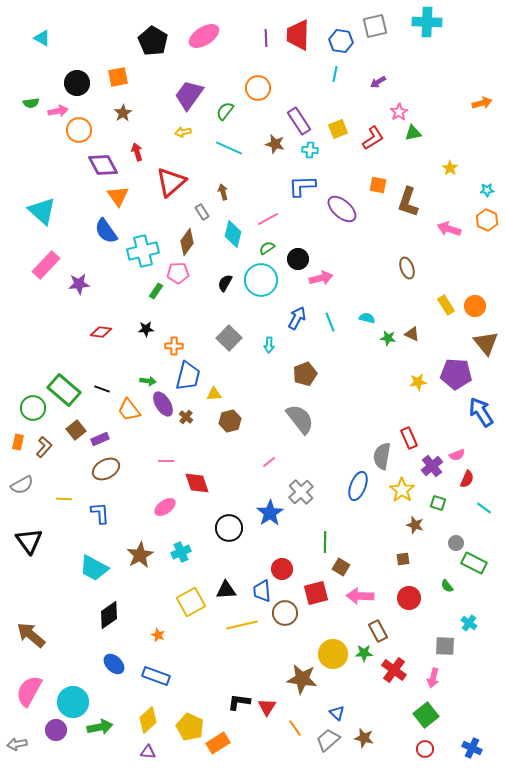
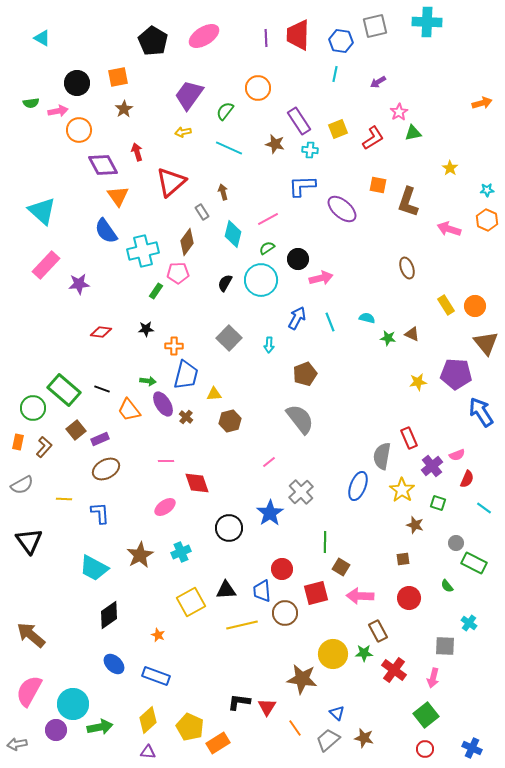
brown star at (123, 113): moved 1 px right, 4 px up
blue trapezoid at (188, 376): moved 2 px left, 1 px up
cyan circle at (73, 702): moved 2 px down
